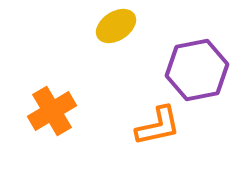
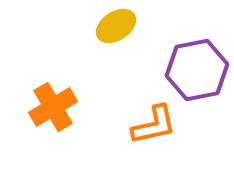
orange cross: moved 1 px right, 4 px up
orange L-shape: moved 4 px left, 1 px up
